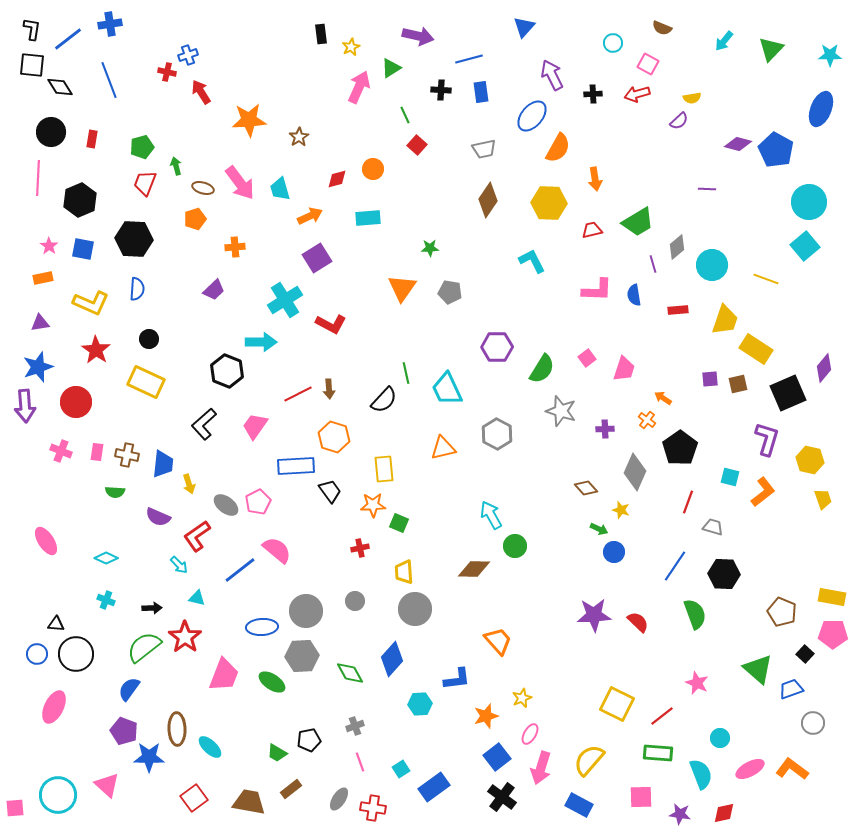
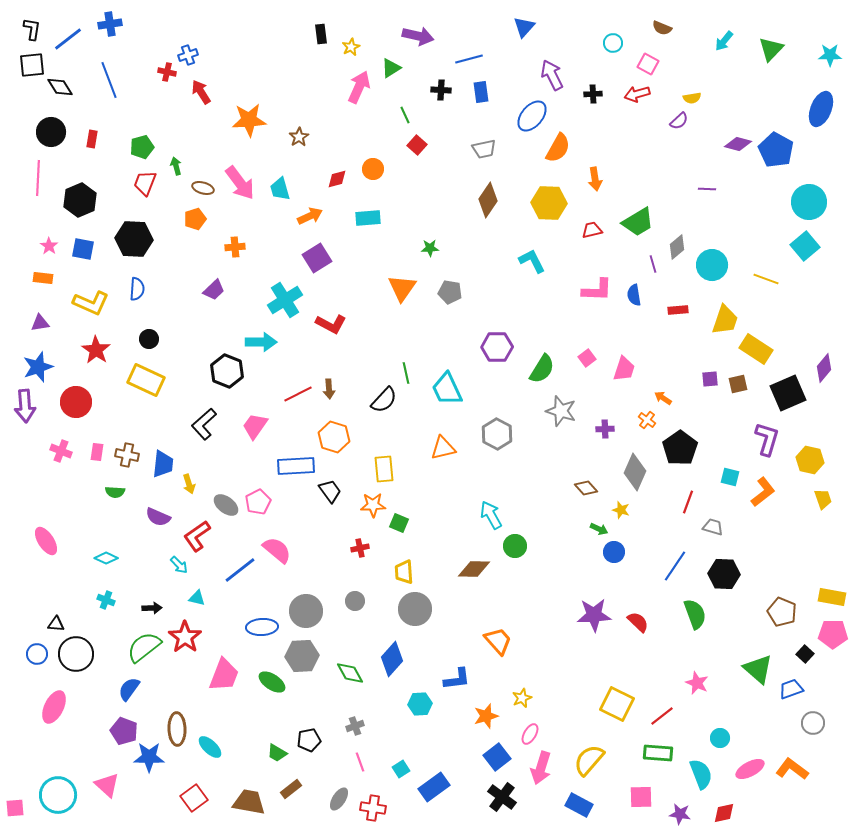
black square at (32, 65): rotated 12 degrees counterclockwise
orange rectangle at (43, 278): rotated 18 degrees clockwise
yellow rectangle at (146, 382): moved 2 px up
